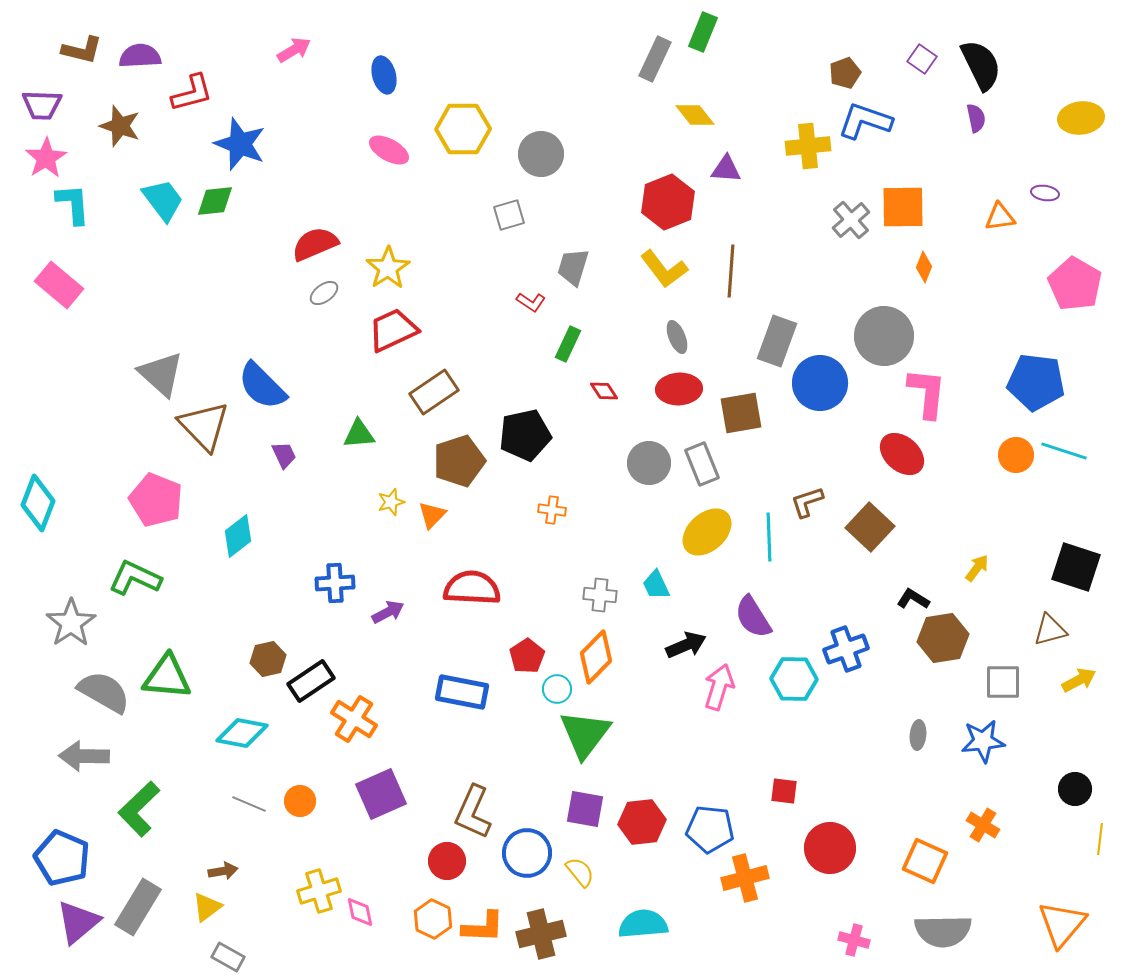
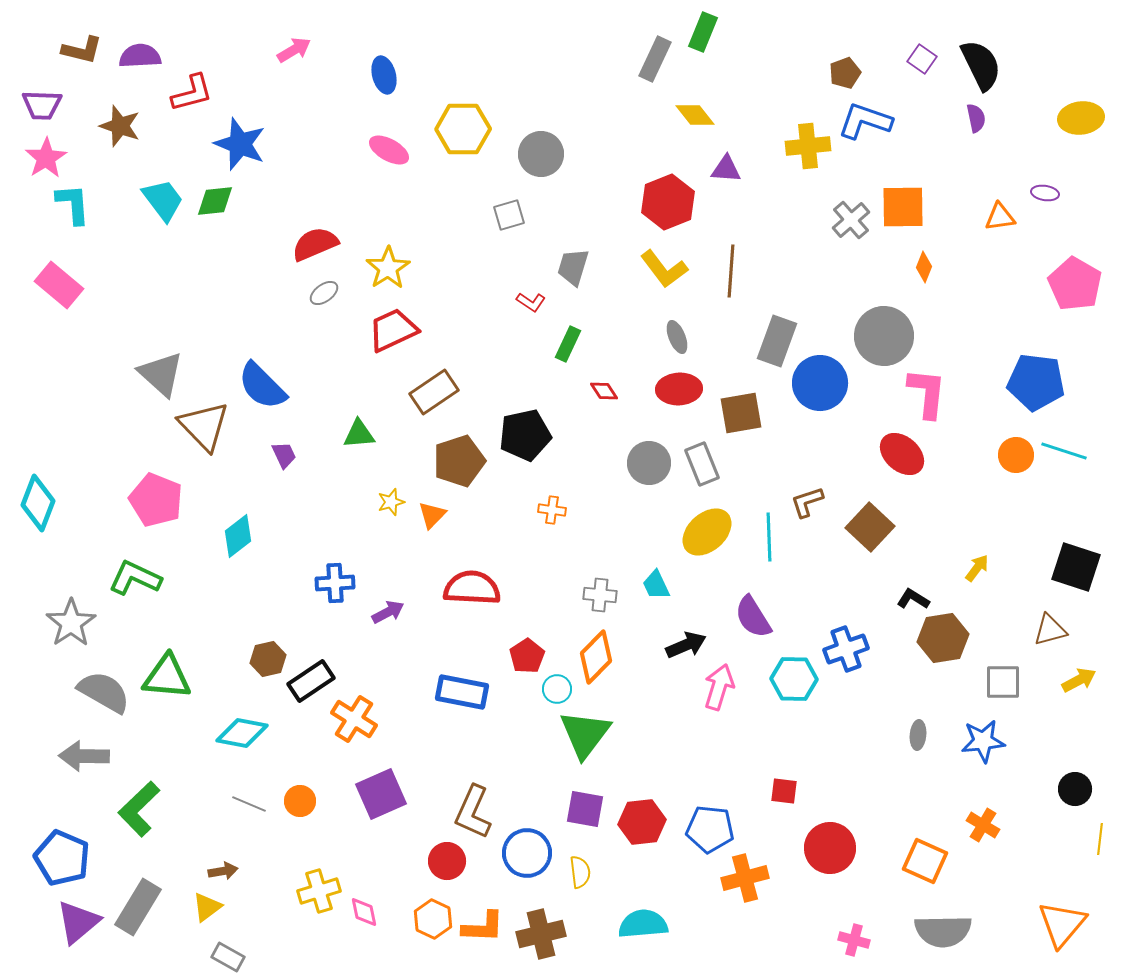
yellow semicircle at (580, 872): rotated 32 degrees clockwise
pink diamond at (360, 912): moved 4 px right
